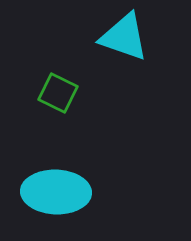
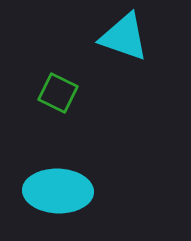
cyan ellipse: moved 2 px right, 1 px up
